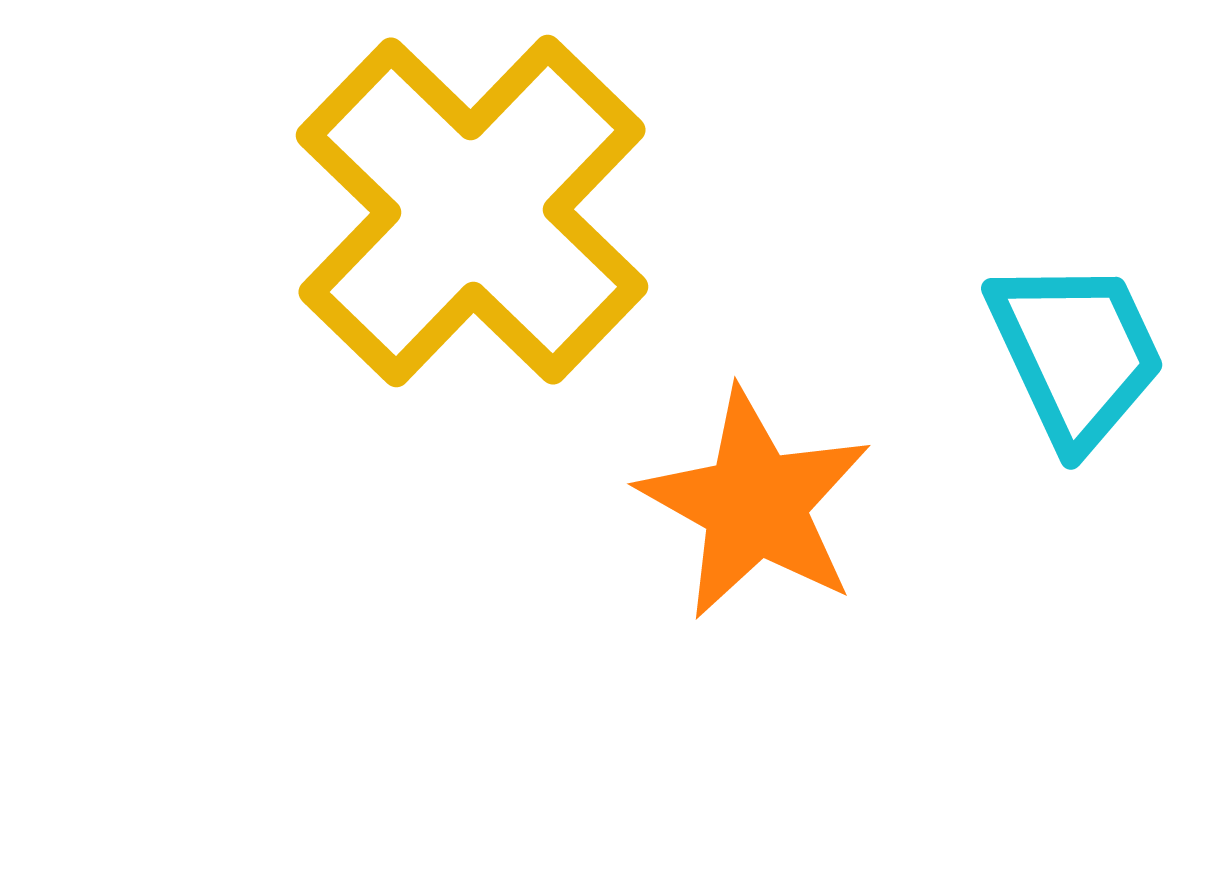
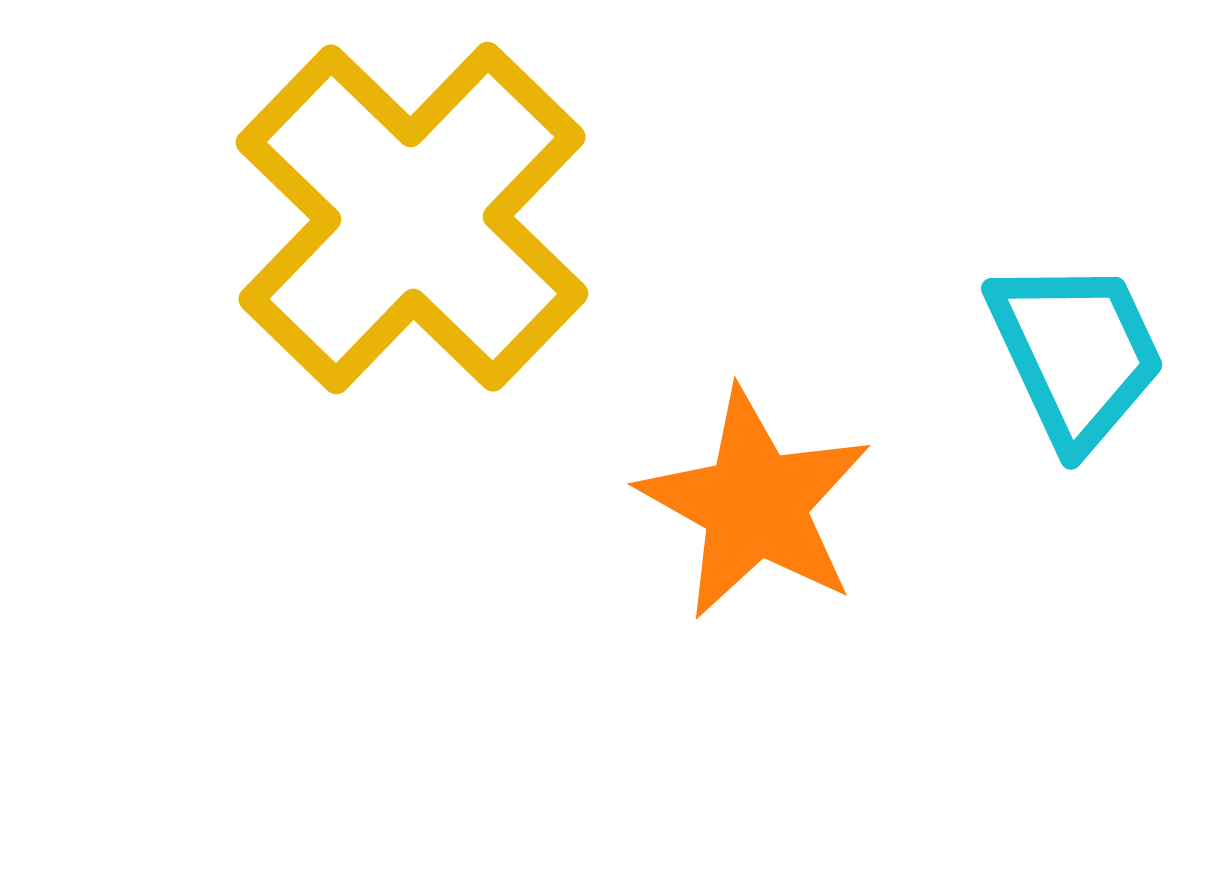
yellow cross: moved 60 px left, 7 px down
